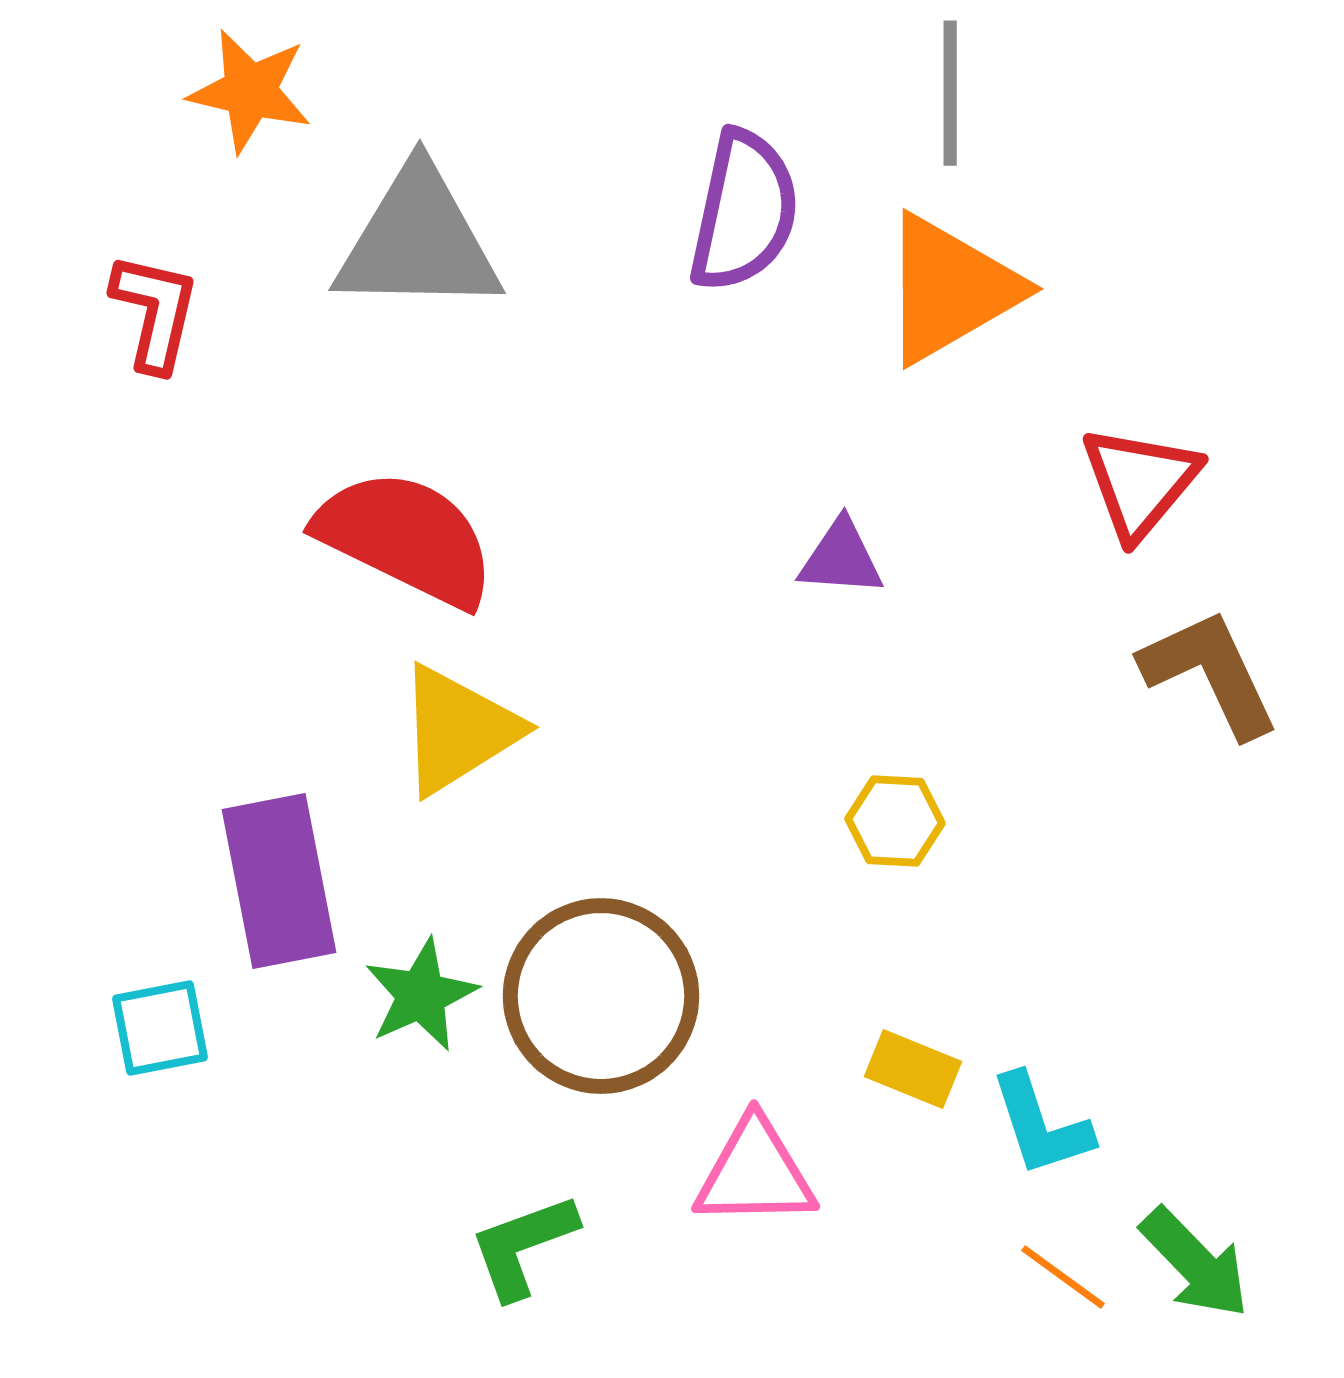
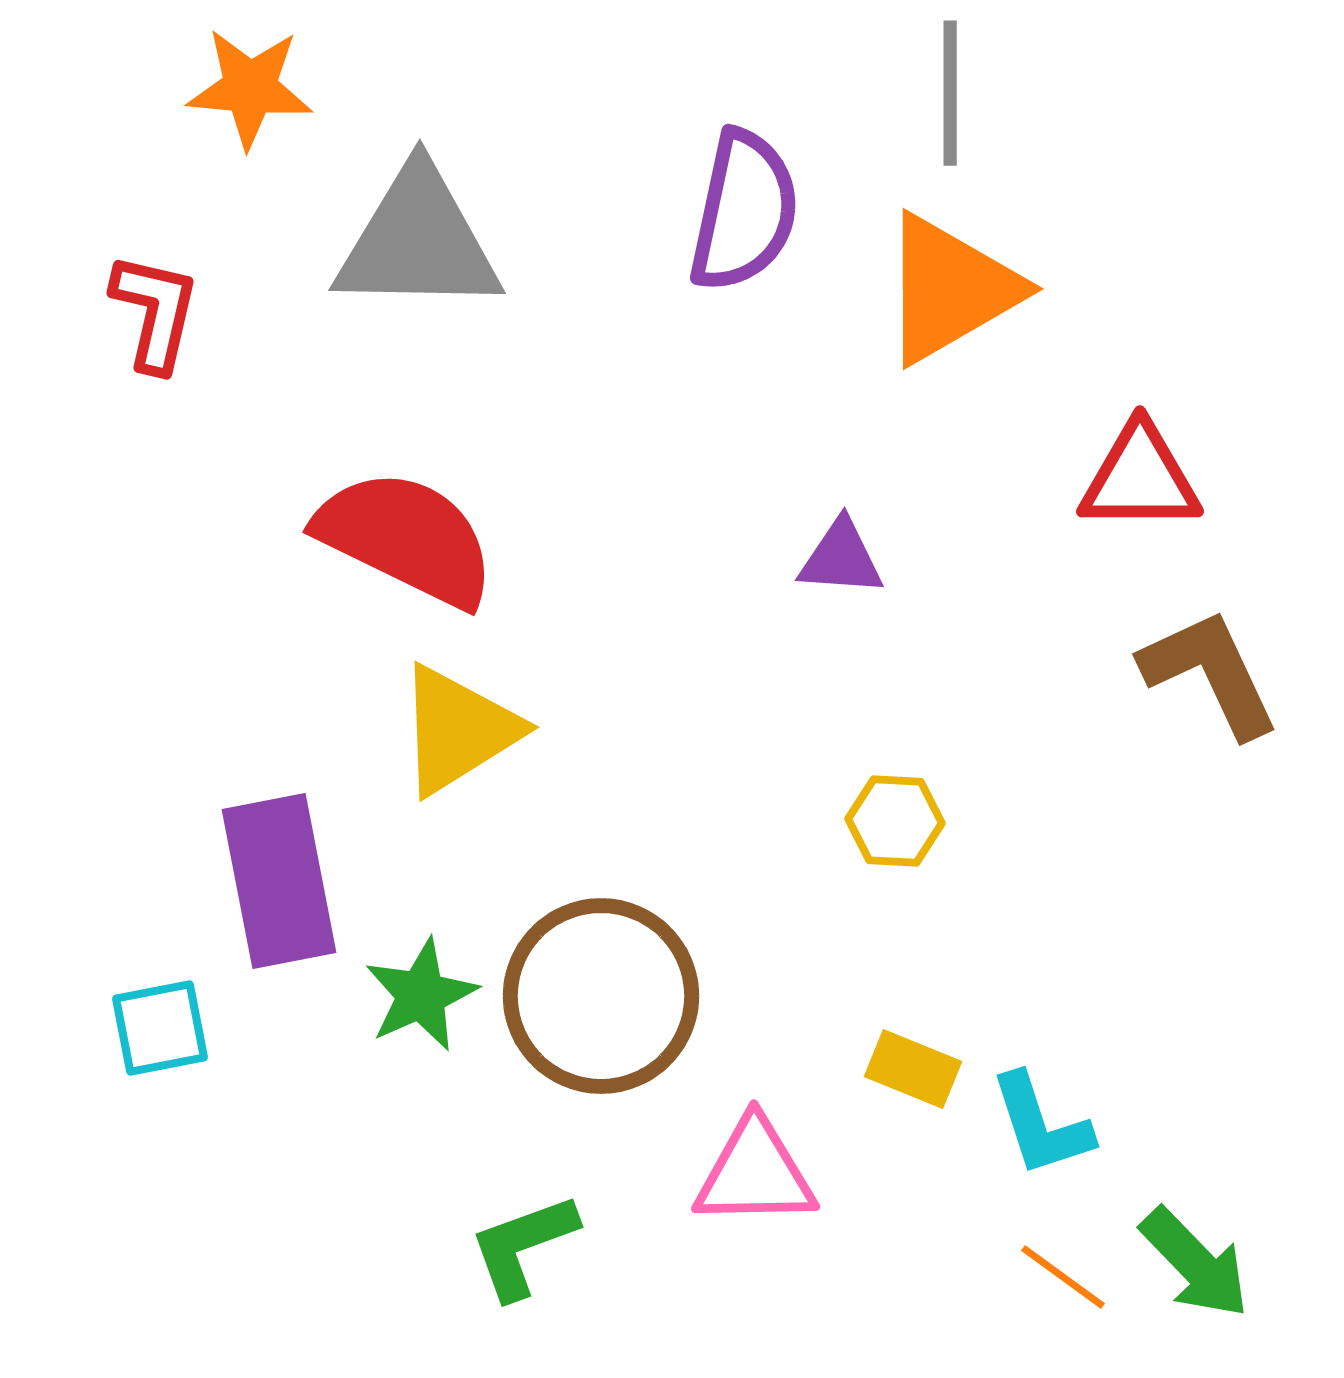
orange star: moved 3 px up; rotated 8 degrees counterclockwise
red triangle: moved 4 px up; rotated 50 degrees clockwise
